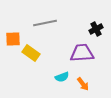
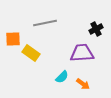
cyan semicircle: rotated 24 degrees counterclockwise
orange arrow: rotated 16 degrees counterclockwise
